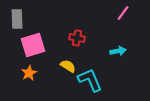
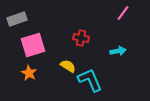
gray rectangle: rotated 72 degrees clockwise
red cross: moved 4 px right
orange star: rotated 14 degrees counterclockwise
